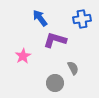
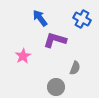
blue cross: rotated 36 degrees clockwise
gray semicircle: moved 2 px right; rotated 48 degrees clockwise
gray circle: moved 1 px right, 4 px down
